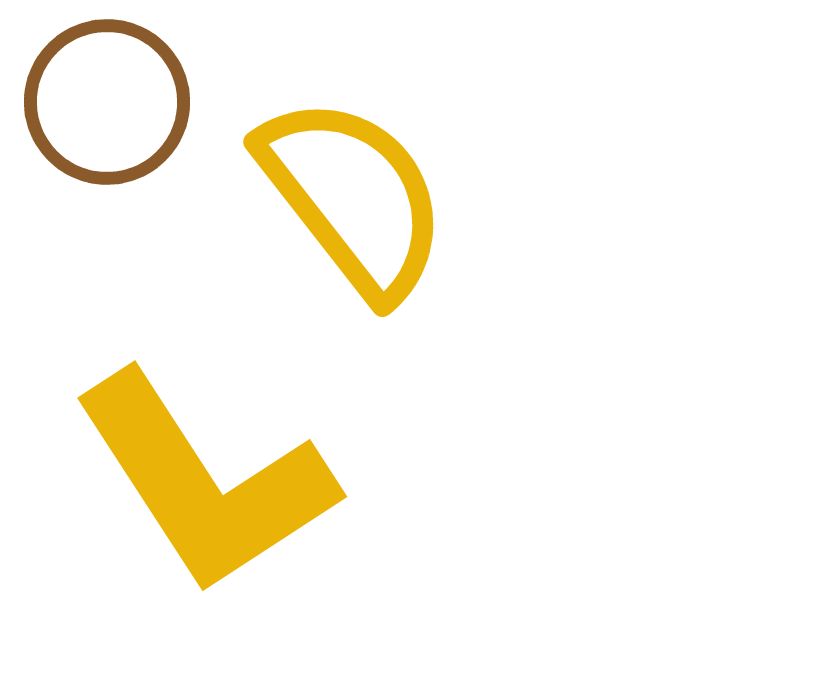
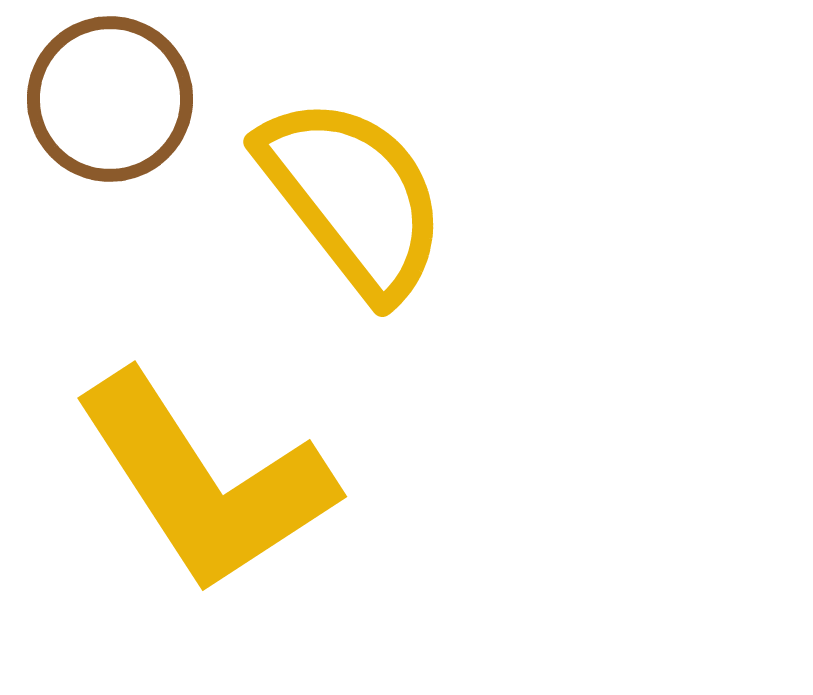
brown circle: moved 3 px right, 3 px up
